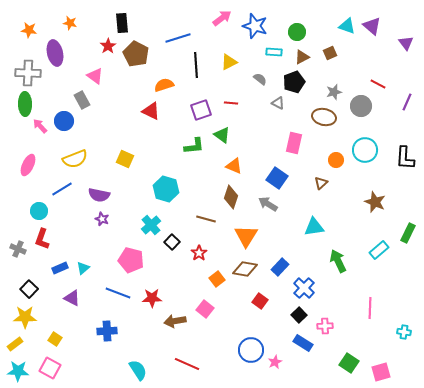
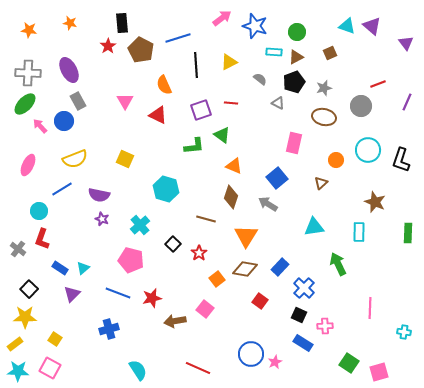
purple ellipse at (55, 53): moved 14 px right, 17 px down; rotated 15 degrees counterclockwise
brown pentagon at (136, 54): moved 5 px right, 4 px up
brown triangle at (302, 57): moved 6 px left
pink triangle at (95, 76): moved 30 px right, 25 px down; rotated 24 degrees clockwise
red line at (378, 84): rotated 49 degrees counterclockwise
orange semicircle at (164, 85): rotated 96 degrees counterclockwise
gray star at (334, 92): moved 10 px left, 4 px up
gray rectangle at (82, 100): moved 4 px left, 1 px down
green ellipse at (25, 104): rotated 45 degrees clockwise
red triangle at (151, 111): moved 7 px right, 4 px down
cyan circle at (365, 150): moved 3 px right
black L-shape at (405, 158): moved 4 px left, 2 px down; rotated 15 degrees clockwise
blue square at (277, 178): rotated 15 degrees clockwise
cyan cross at (151, 225): moved 11 px left
green rectangle at (408, 233): rotated 24 degrees counterclockwise
black square at (172, 242): moved 1 px right, 2 px down
gray cross at (18, 249): rotated 14 degrees clockwise
cyan rectangle at (379, 250): moved 20 px left, 18 px up; rotated 48 degrees counterclockwise
green arrow at (338, 261): moved 3 px down
blue rectangle at (60, 268): rotated 56 degrees clockwise
purple triangle at (72, 298): moved 4 px up; rotated 48 degrees clockwise
red star at (152, 298): rotated 12 degrees counterclockwise
black square at (299, 315): rotated 21 degrees counterclockwise
blue cross at (107, 331): moved 2 px right, 2 px up; rotated 12 degrees counterclockwise
blue circle at (251, 350): moved 4 px down
red line at (187, 364): moved 11 px right, 4 px down
pink square at (381, 372): moved 2 px left
